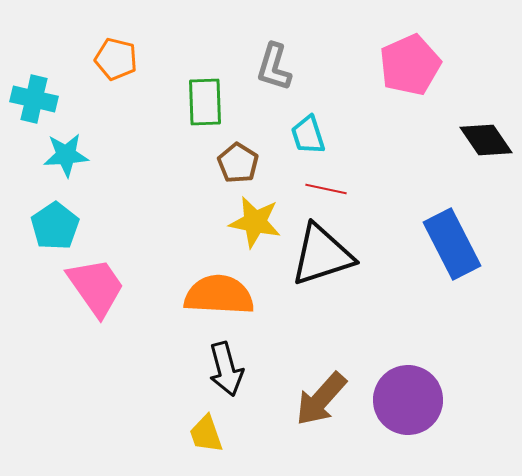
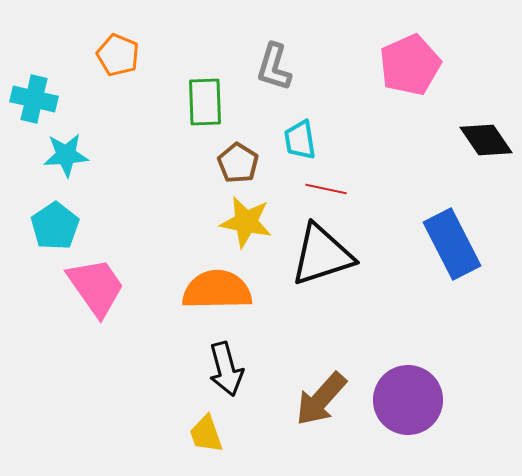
orange pentagon: moved 2 px right, 4 px up; rotated 9 degrees clockwise
cyan trapezoid: moved 8 px left, 5 px down; rotated 9 degrees clockwise
yellow star: moved 9 px left
orange semicircle: moved 2 px left, 5 px up; rotated 4 degrees counterclockwise
